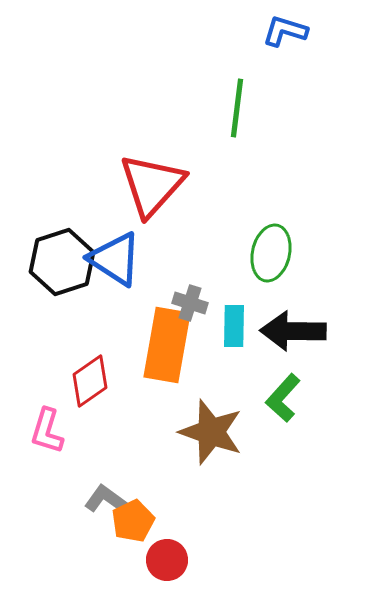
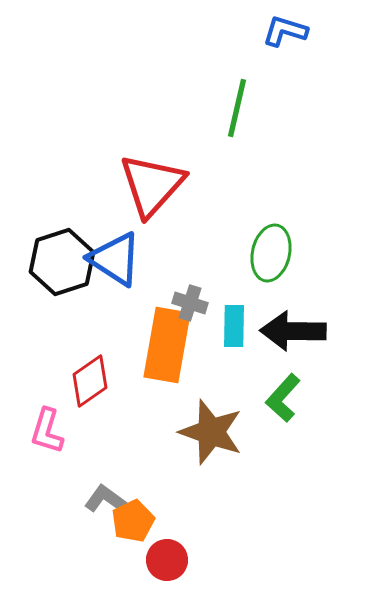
green line: rotated 6 degrees clockwise
